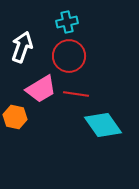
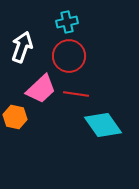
pink trapezoid: rotated 12 degrees counterclockwise
